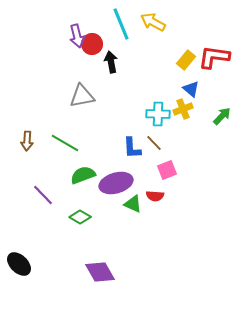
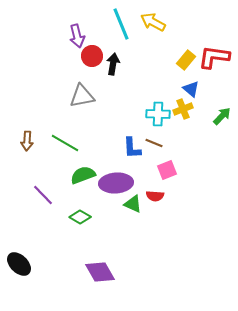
red circle: moved 12 px down
black arrow: moved 2 px right, 2 px down; rotated 20 degrees clockwise
brown line: rotated 24 degrees counterclockwise
purple ellipse: rotated 12 degrees clockwise
